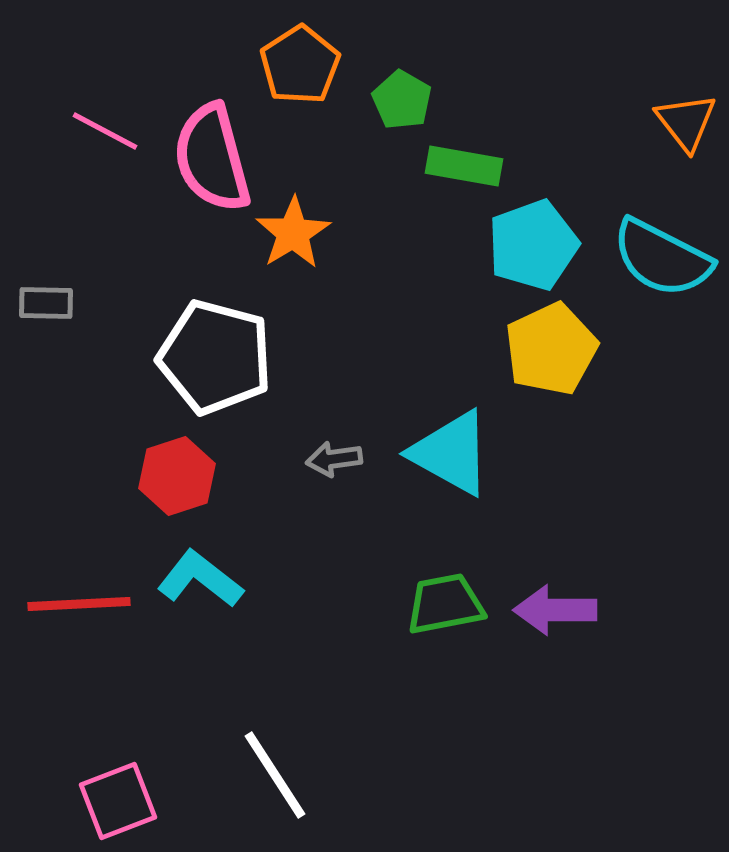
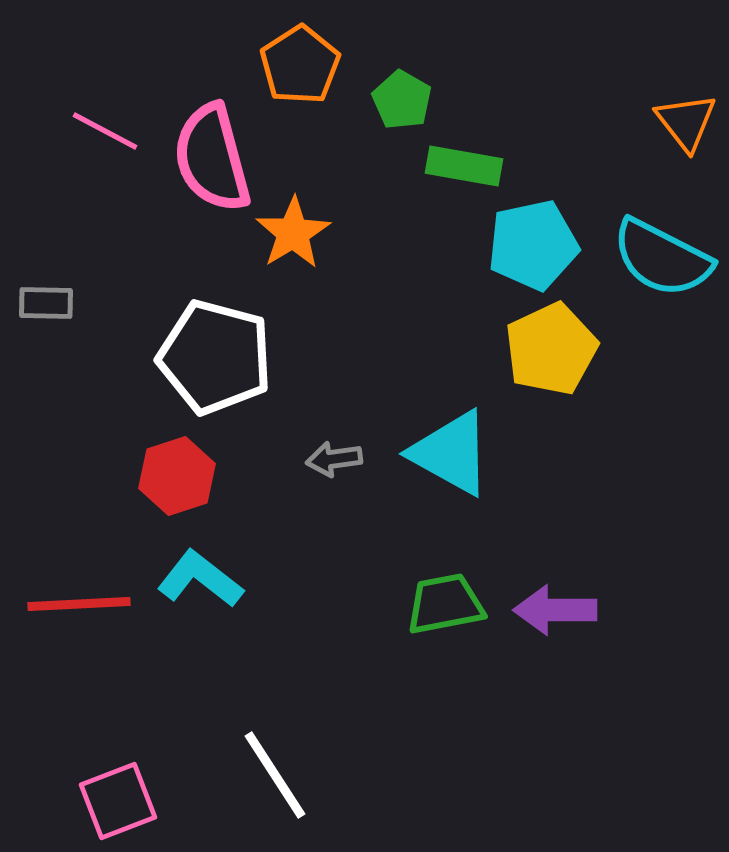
cyan pentagon: rotated 8 degrees clockwise
